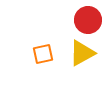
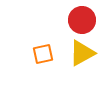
red circle: moved 6 px left
